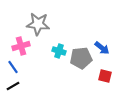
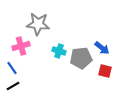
blue line: moved 1 px left, 1 px down
red square: moved 5 px up
